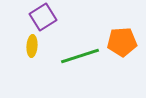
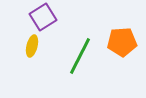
yellow ellipse: rotated 10 degrees clockwise
green line: rotated 45 degrees counterclockwise
